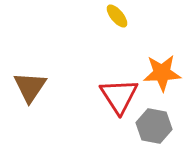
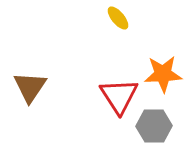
yellow ellipse: moved 1 px right, 2 px down
orange star: moved 1 px right, 1 px down
gray hexagon: rotated 12 degrees counterclockwise
